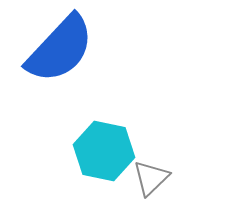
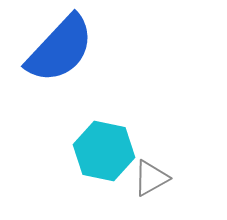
gray triangle: rotated 15 degrees clockwise
